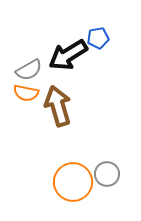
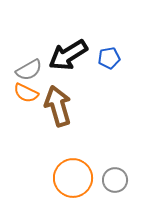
blue pentagon: moved 11 px right, 20 px down
orange semicircle: rotated 15 degrees clockwise
gray circle: moved 8 px right, 6 px down
orange circle: moved 4 px up
